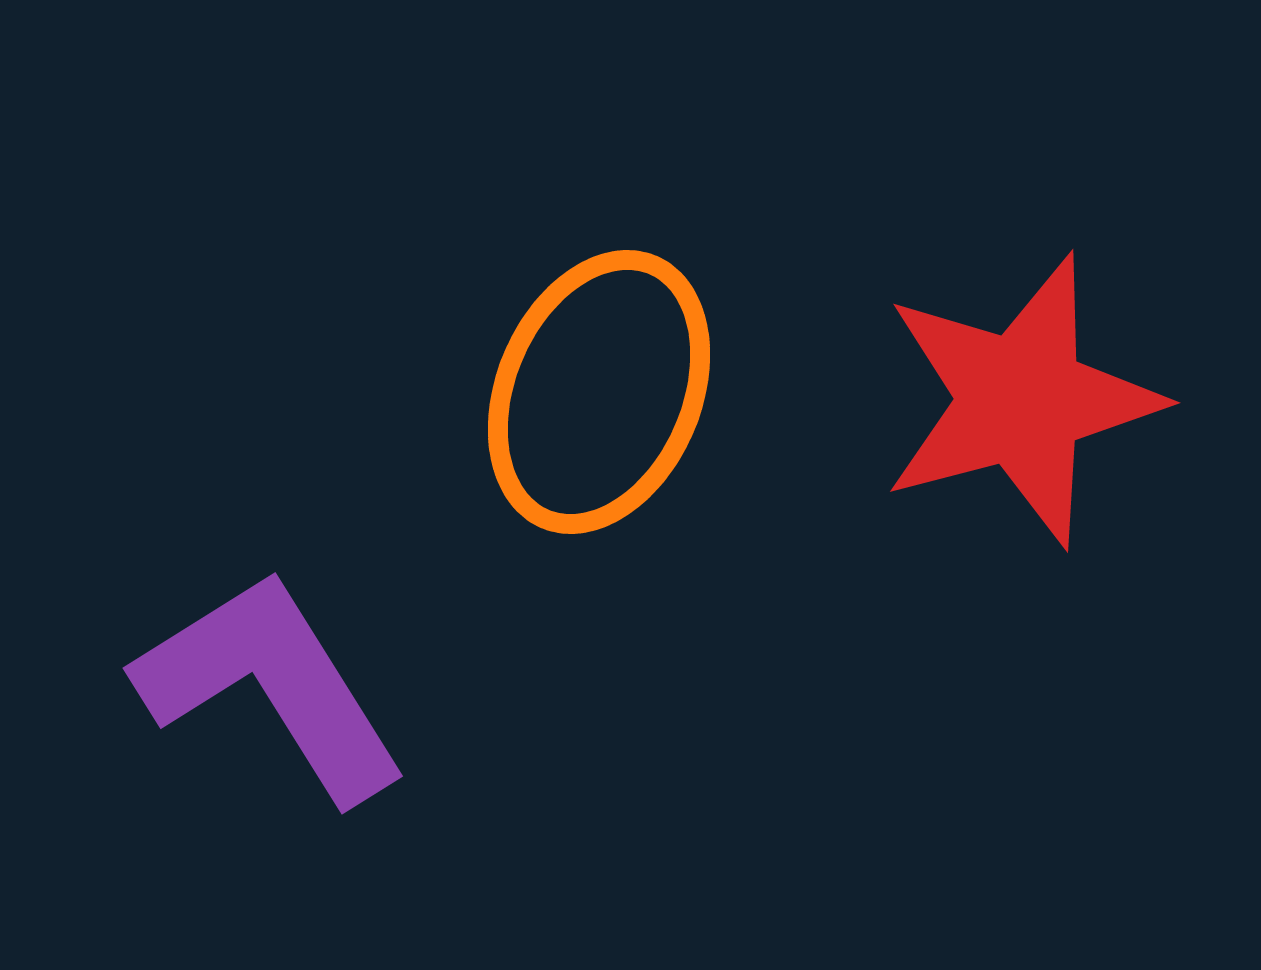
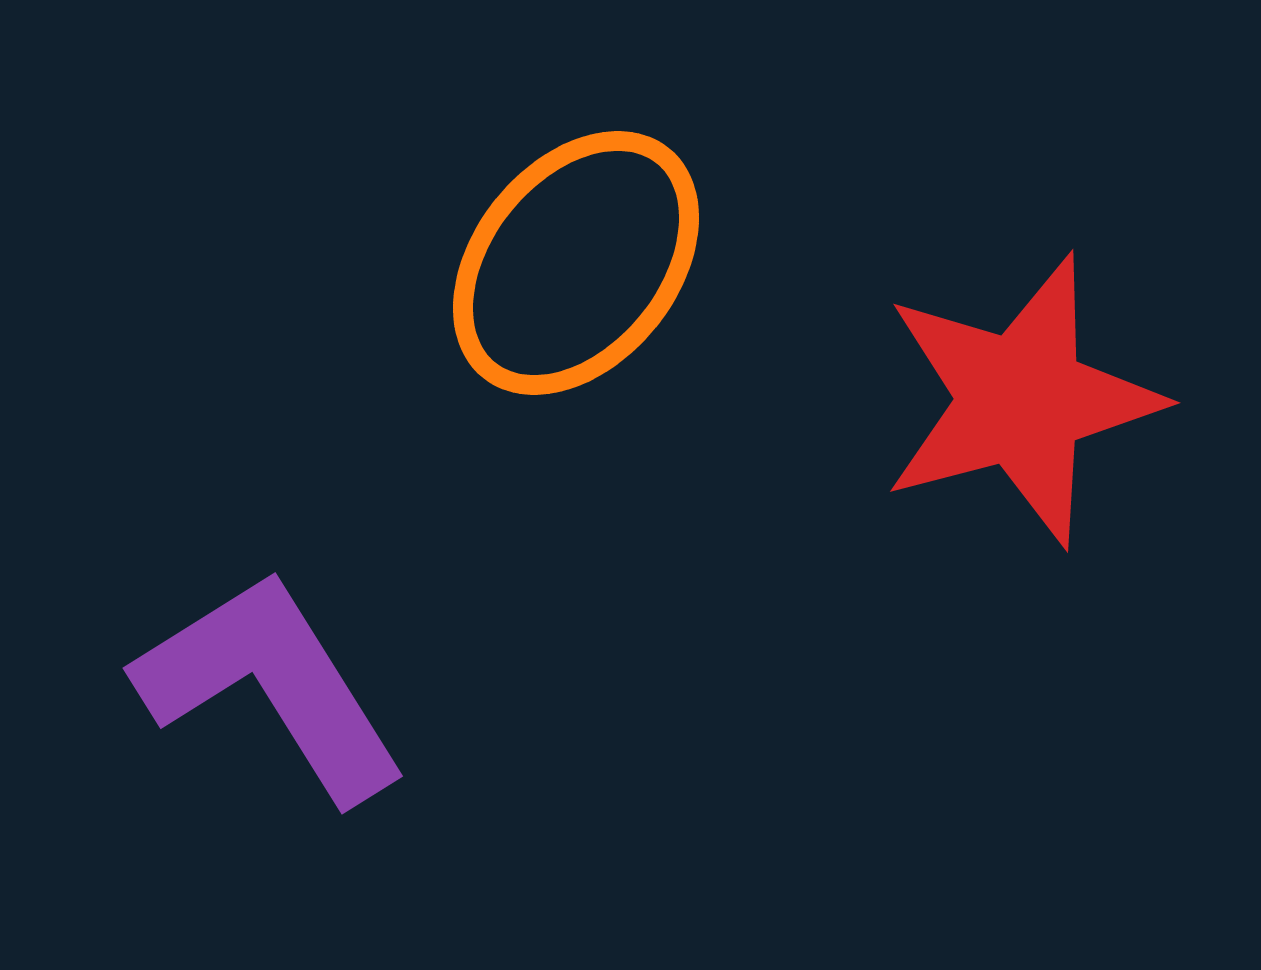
orange ellipse: moved 23 px left, 129 px up; rotated 16 degrees clockwise
